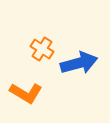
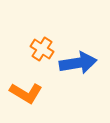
blue arrow: moved 1 px left; rotated 6 degrees clockwise
